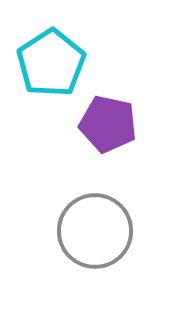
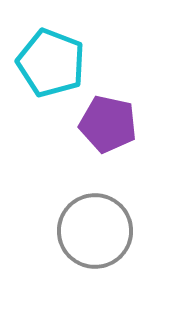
cyan pentagon: rotated 18 degrees counterclockwise
